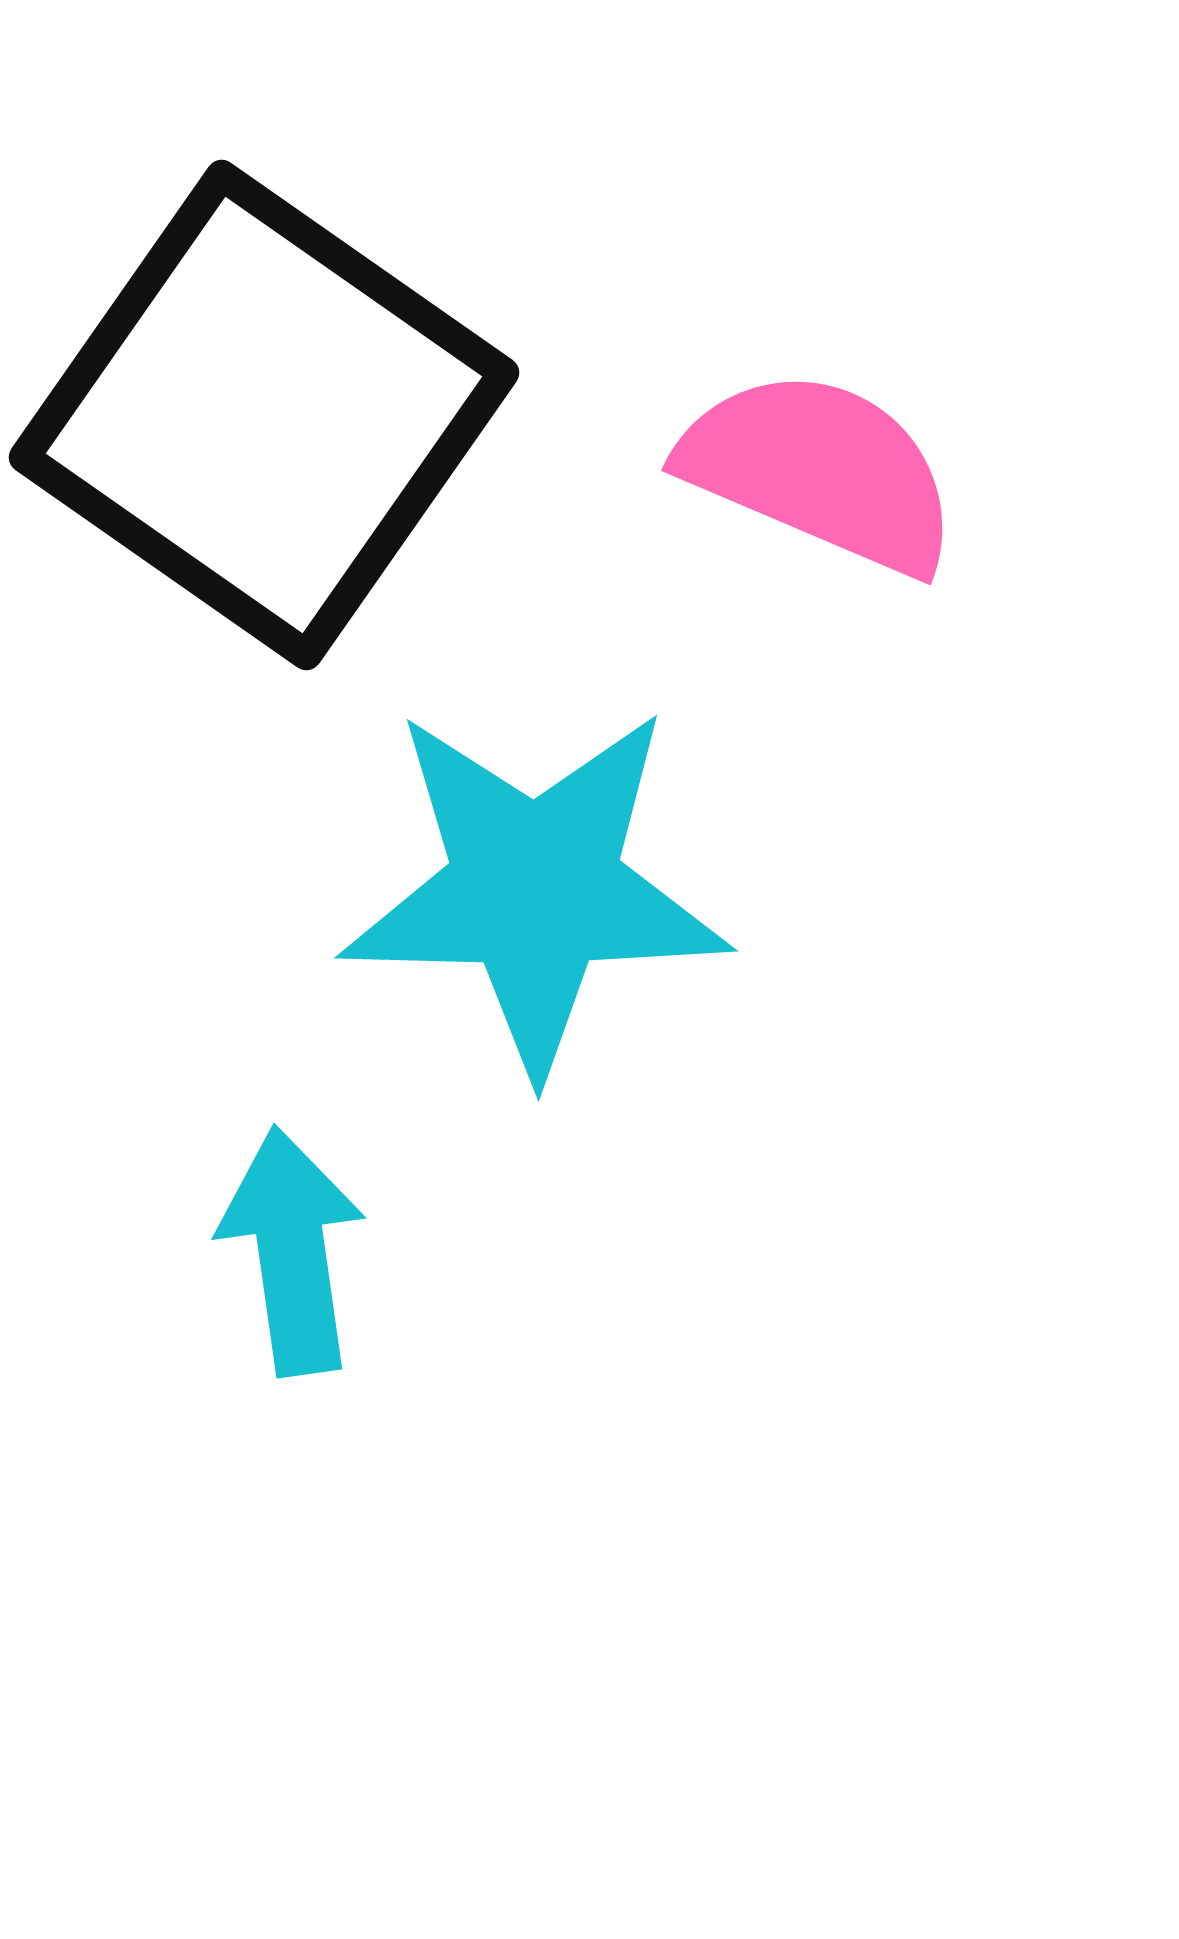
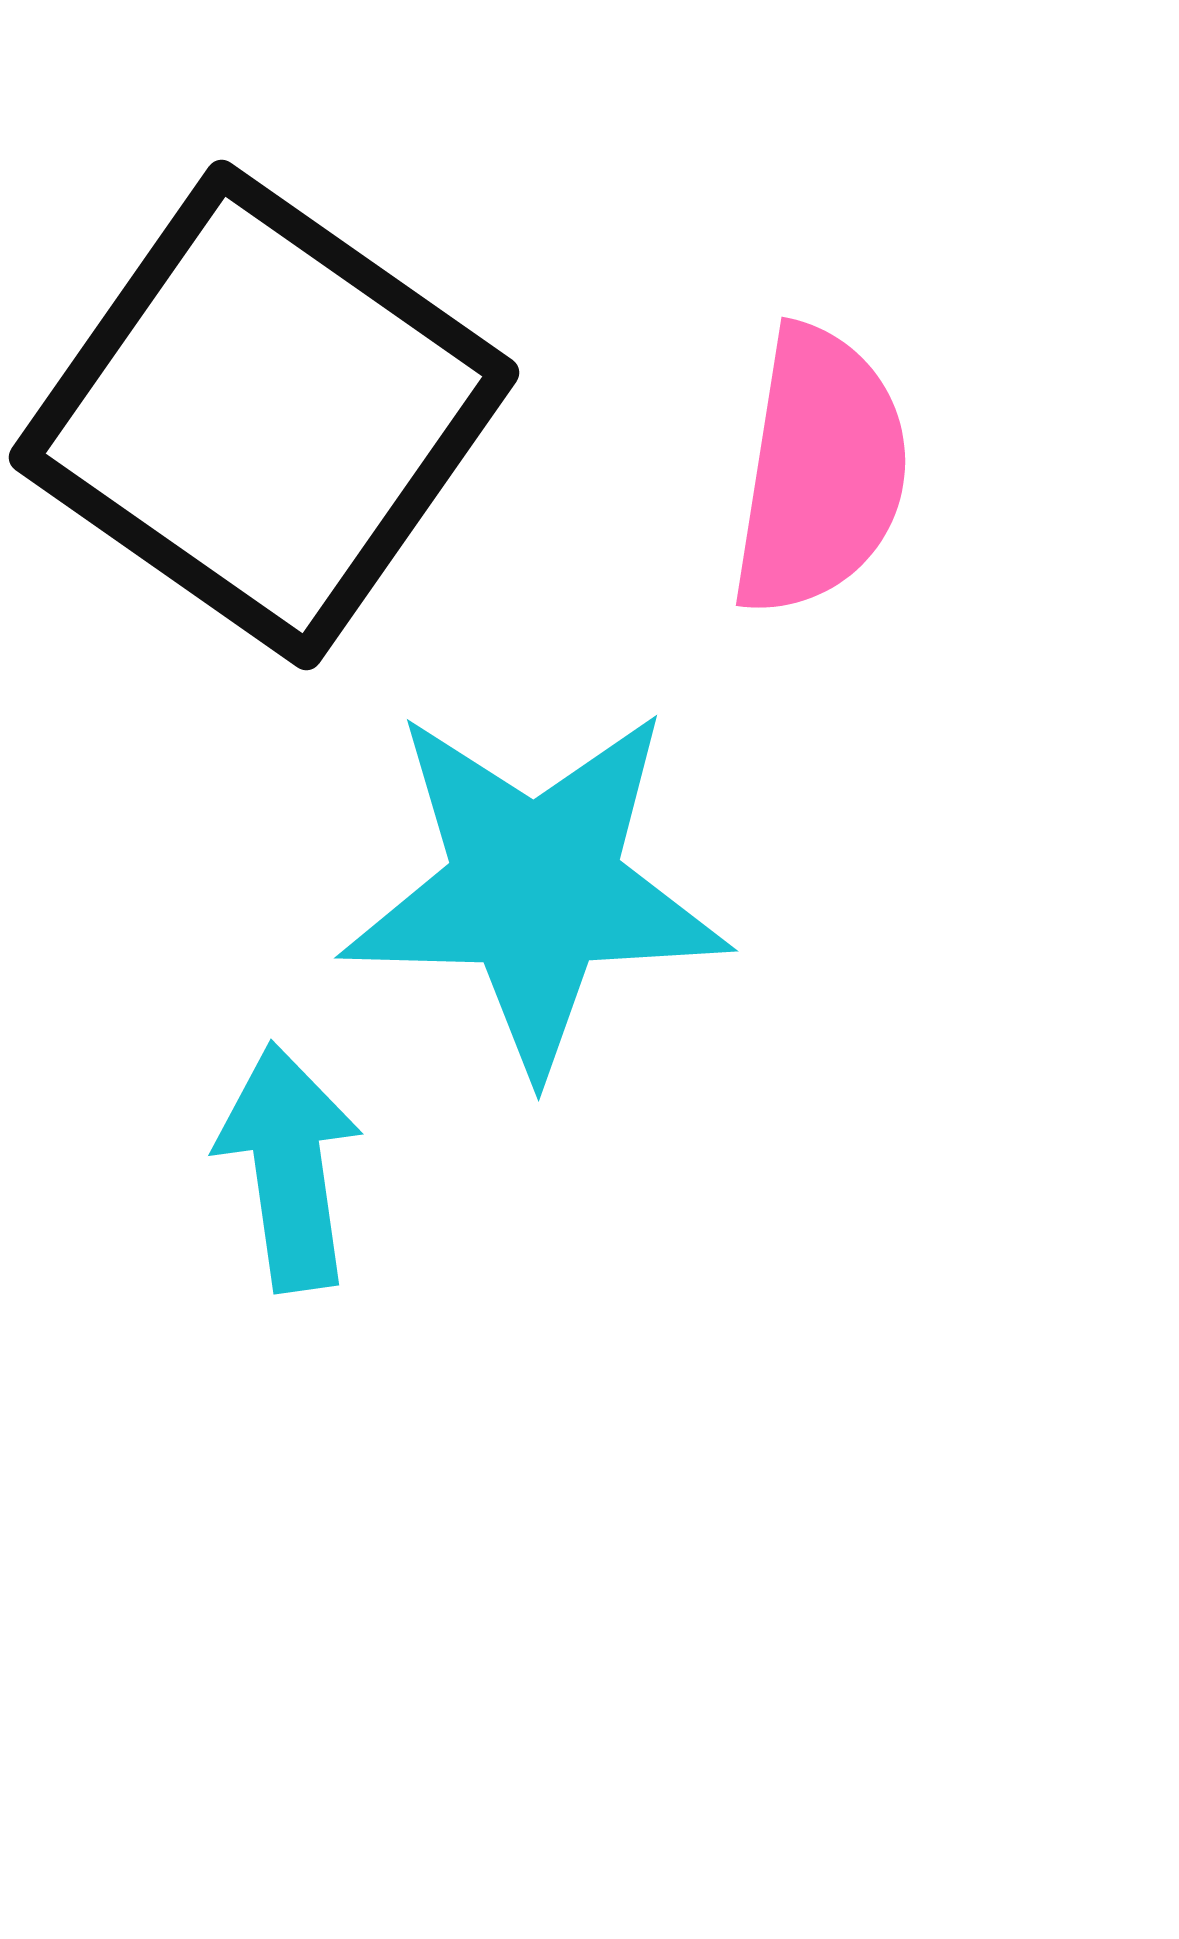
pink semicircle: rotated 76 degrees clockwise
cyan arrow: moved 3 px left, 84 px up
